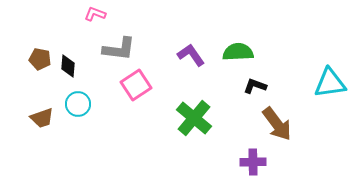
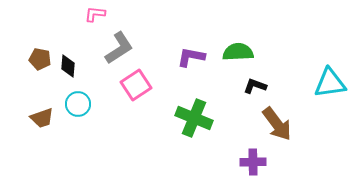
pink L-shape: rotated 15 degrees counterclockwise
gray L-shape: moved 1 px up; rotated 40 degrees counterclockwise
purple L-shape: moved 2 px down; rotated 44 degrees counterclockwise
green cross: rotated 18 degrees counterclockwise
